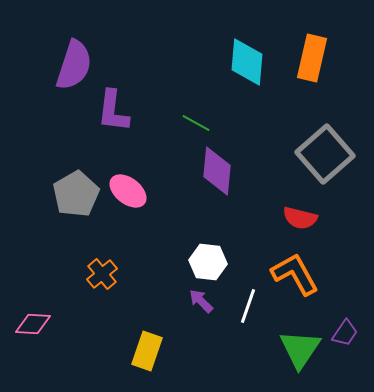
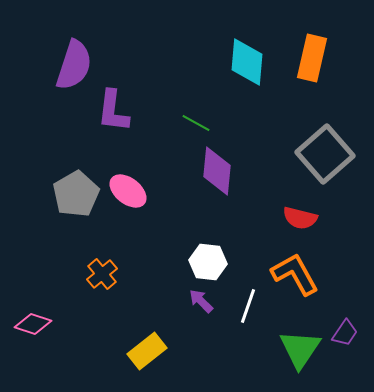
pink diamond: rotated 15 degrees clockwise
yellow rectangle: rotated 33 degrees clockwise
